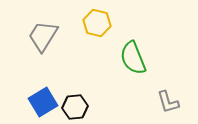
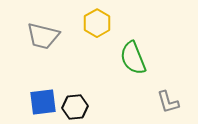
yellow hexagon: rotated 16 degrees clockwise
gray trapezoid: rotated 108 degrees counterclockwise
blue square: rotated 24 degrees clockwise
